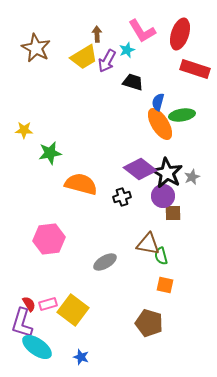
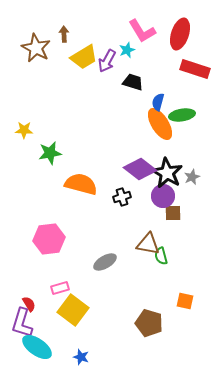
brown arrow: moved 33 px left
orange square: moved 20 px right, 16 px down
pink rectangle: moved 12 px right, 16 px up
